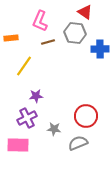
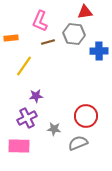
red triangle: rotated 42 degrees counterclockwise
gray hexagon: moved 1 px left, 1 px down
blue cross: moved 1 px left, 2 px down
pink rectangle: moved 1 px right, 1 px down
